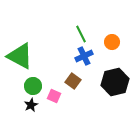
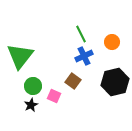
green triangle: rotated 40 degrees clockwise
